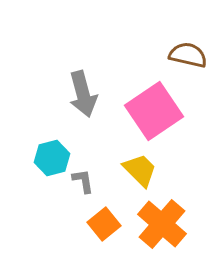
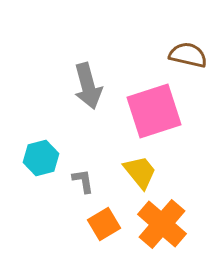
gray arrow: moved 5 px right, 8 px up
pink square: rotated 16 degrees clockwise
cyan hexagon: moved 11 px left
yellow trapezoid: moved 2 px down; rotated 6 degrees clockwise
orange square: rotated 8 degrees clockwise
